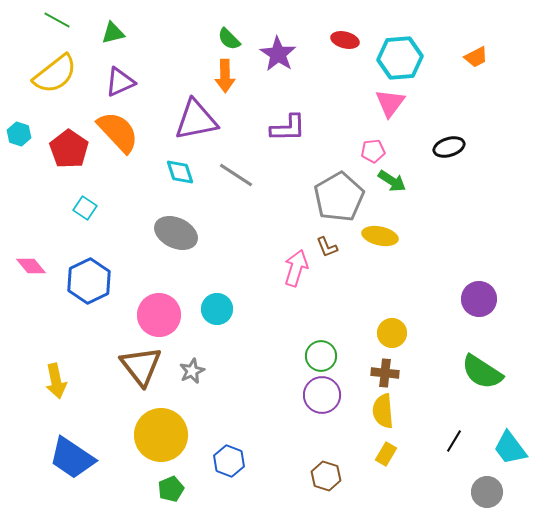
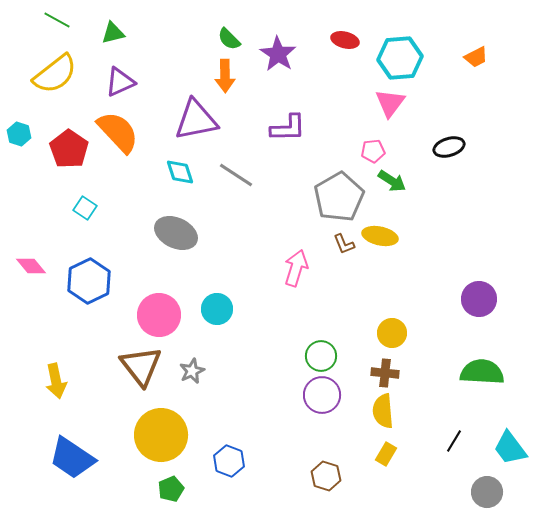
brown L-shape at (327, 247): moved 17 px right, 3 px up
green semicircle at (482, 372): rotated 150 degrees clockwise
